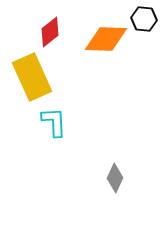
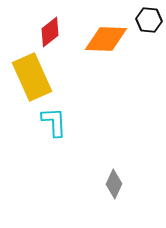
black hexagon: moved 5 px right, 1 px down
gray diamond: moved 1 px left, 6 px down
